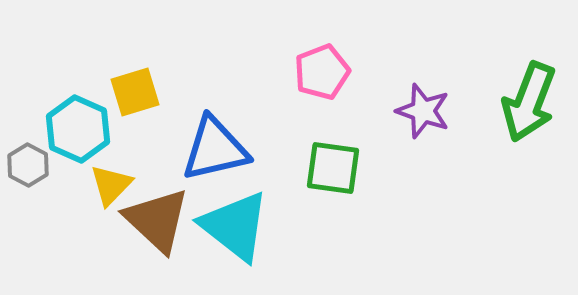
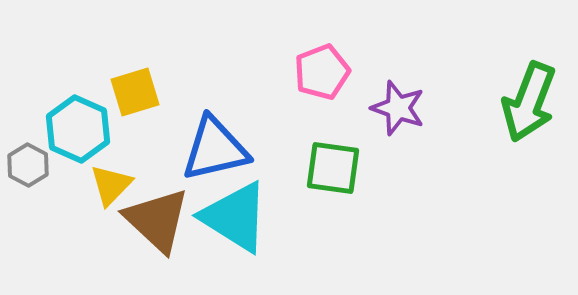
purple star: moved 25 px left, 3 px up
cyan triangle: moved 9 px up; rotated 6 degrees counterclockwise
